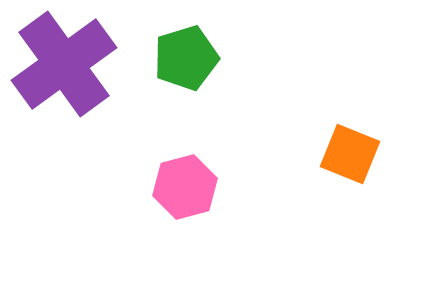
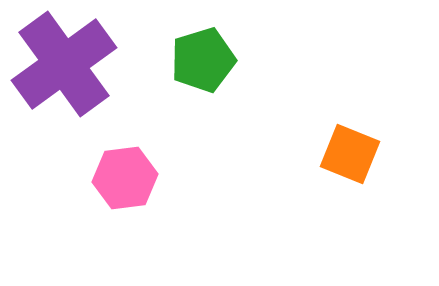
green pentagon: moved 17 px right, 2 px down
pink hexagon: moved 60 px left, 9 px up; rotated 8 degrees clockwise
